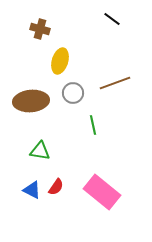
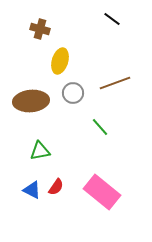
green line: moved 7 px right, 2 px down; rotated 30 degrees counterclockwise
green triangle: rotated 20 degrees counterclockwise
